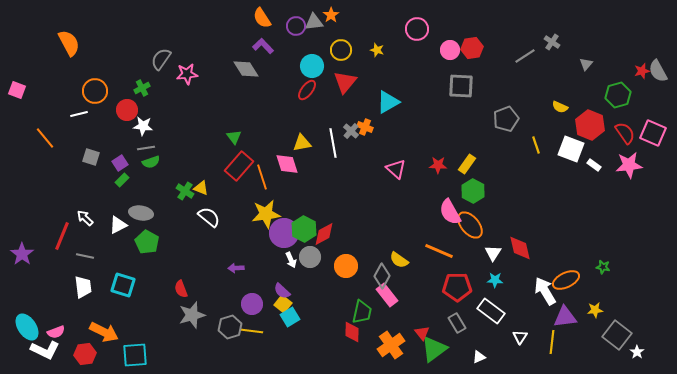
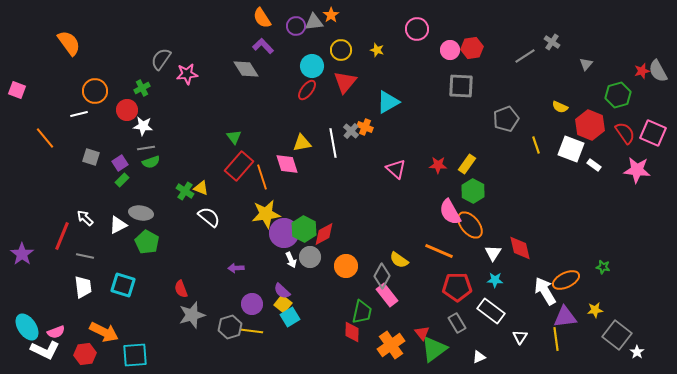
orange semicircle at (69, 43): rotated 8 degrees counterclockwise
pink star at (629, 165): moved 8 px right, 5 px down; rotated 12 degrees clockwise
yellow line at (552, 342): moved 4 px right, 3 px up; rotated 15 degrees counterclockwise
